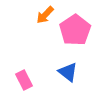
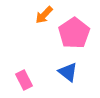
orange arrow: moved 1 px left
pink pentagon: moved 1 px left, 3 px down
